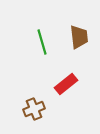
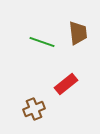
brown trapezoid: moved 1 px left, 4 px up
green line: rotated 55 degrees counterclockwise
